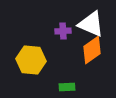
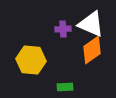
purple cross: moved 2 px up
green rectangle: moved 2 px left
